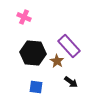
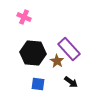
purple rectangle: moved 3 px down
blue square: moved 2 px right, 3 px up
